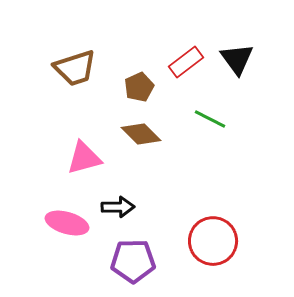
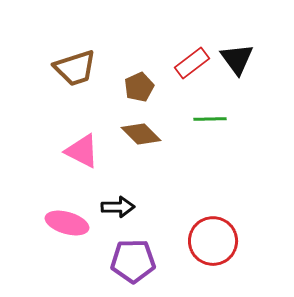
red rectangle: moved 6 px right, 1 px down
green line: rotated 28 degrees counterclockwise
pink triangle: moved 2 px left, 7 px up; rotated 42 degrees clockwise
